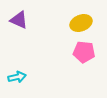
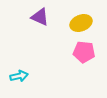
purple triangle: moved 21 px right, 3 px up
cyan arrow: moved 2 px right, 1 px up
